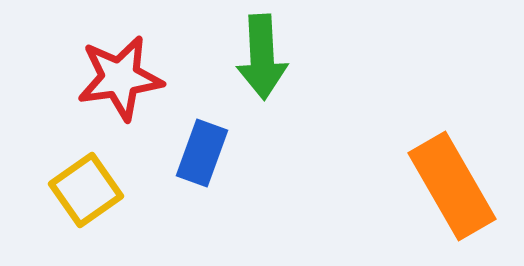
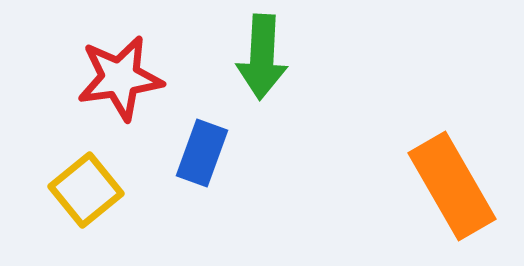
green arrow: rotated 6 degrees clockwise
yellow square: rotated 4 degrees counterclockwise
